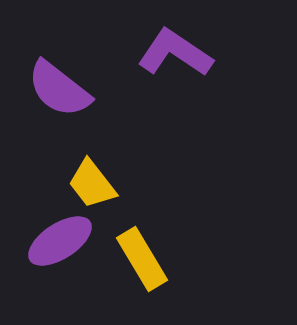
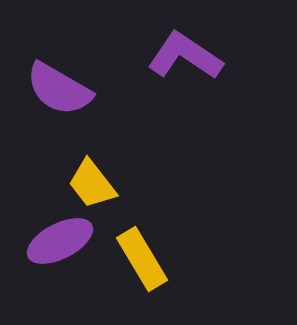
purple L-shape: moved 10 px right, 3 px down
purple semicircle: rotated 8 degrees counterclockwise
purple ellipse: rotated 6 degrees clockwise
